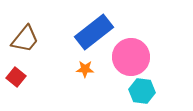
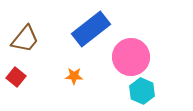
blue rectangle: moved 3 px left, 3 px up
orange star: moved 11 px left, 7 px down
cyan hexagon: rotated 15 degrees clockwise
